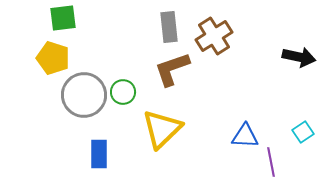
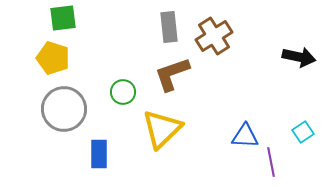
brown L-shape: moved 5 px down
gray circle: moved 20 px left, 14 px down
